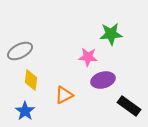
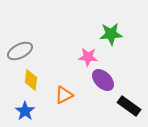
purple ellipse: rotated 60 degrees clockwise
